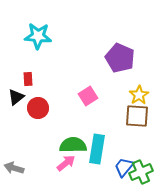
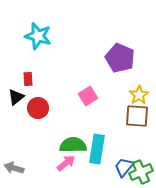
cyan star: rotated 12 degrees clockwise
